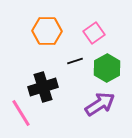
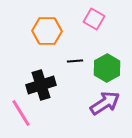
pink square: moved 14 px up; rotated 25 degrees counterclockwise
black line: rotated 14 degrees clockwise
black cross: moved 2 px left, 2 px up
purple arrow: moved 5 px right, 1 px up
